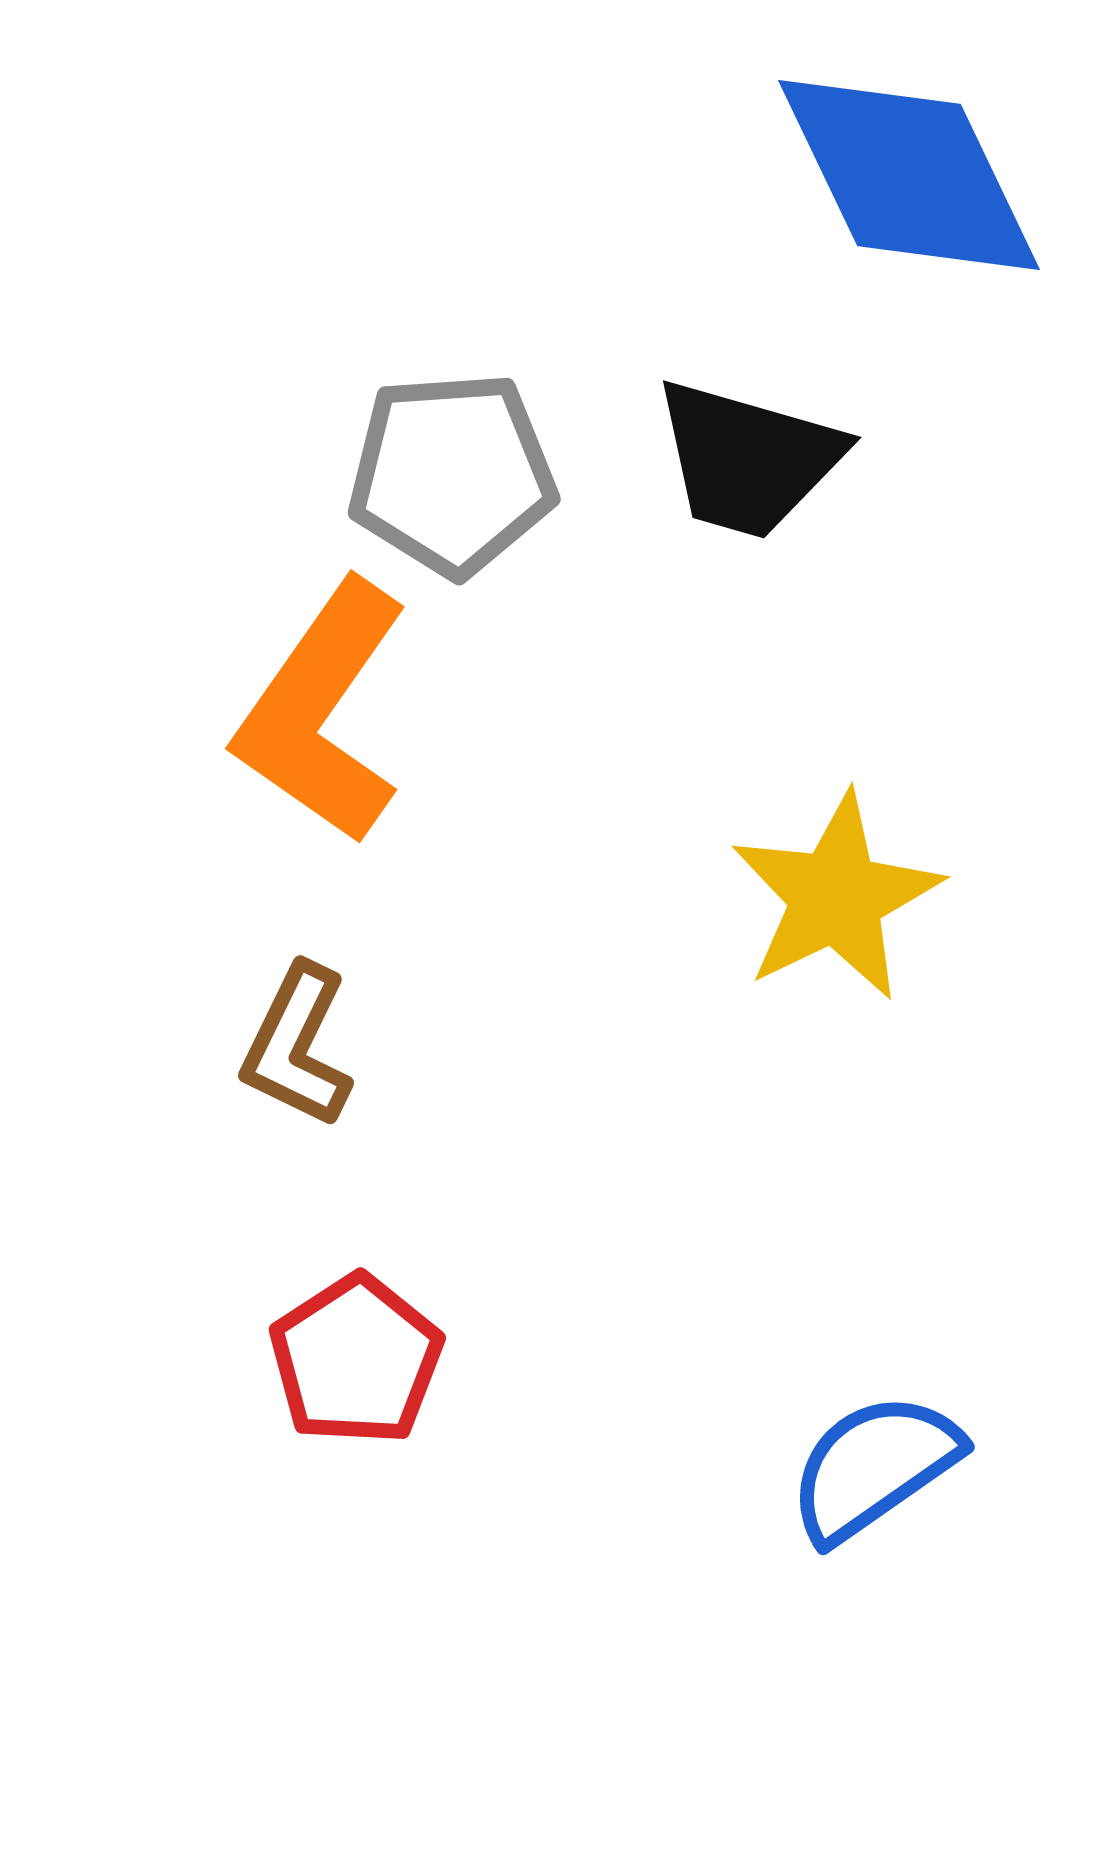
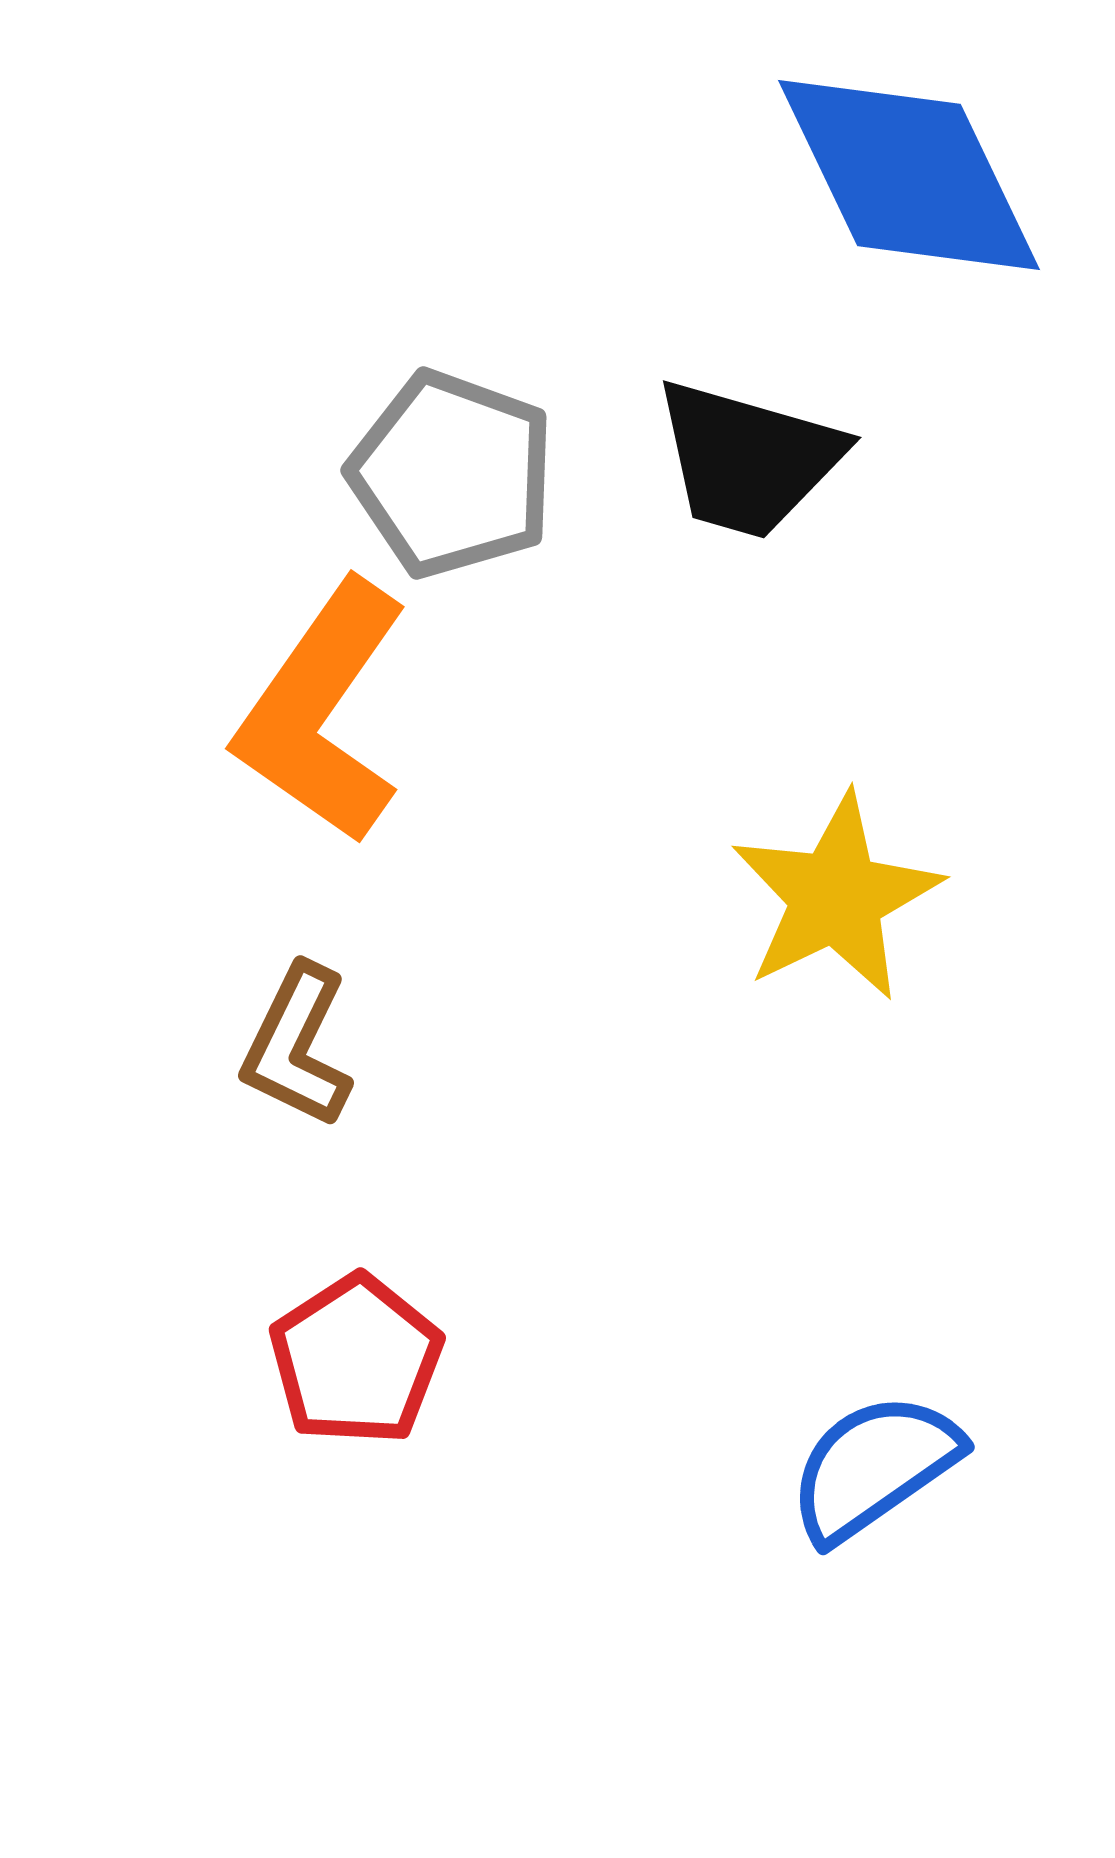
gray pentagon: rotated 24 degrees clockwise
